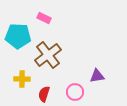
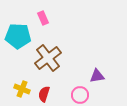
pink rectangle: moved 1 px left; rotated 40 degrees clockwise
brown cross: moved 3 px down
yellow cross: moved 10 px down; rotated 21 degrees clockwise
pink circle: moved 5 px right, 3 px down
